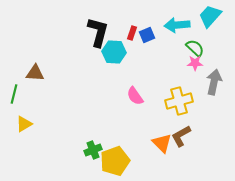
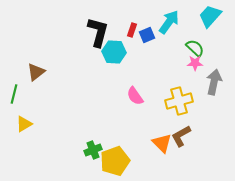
cyan arrow: moved 8 px left, 3 px up; rotated 130 degrees clockwise
red rectangle: moved 3 px up
brown triangle: moved 1 px right, 1 px up; rotated 42 degrees counterclockwise
